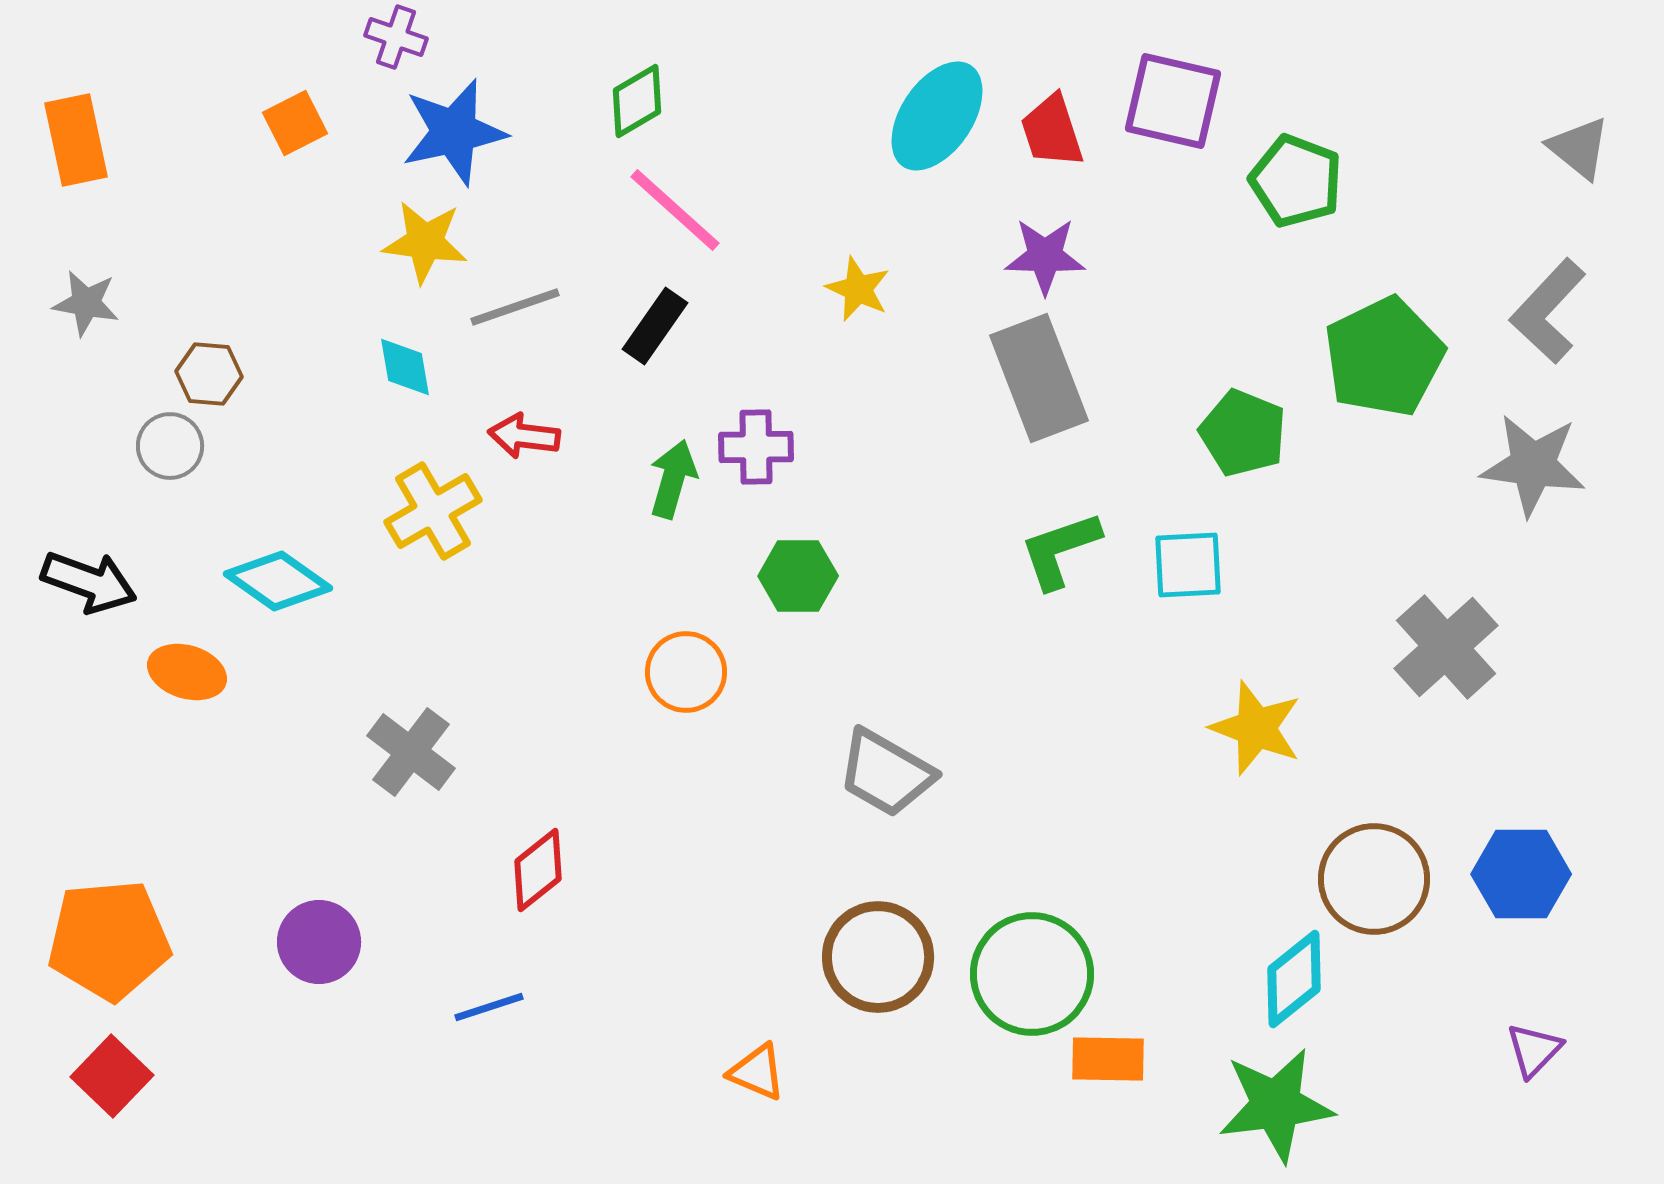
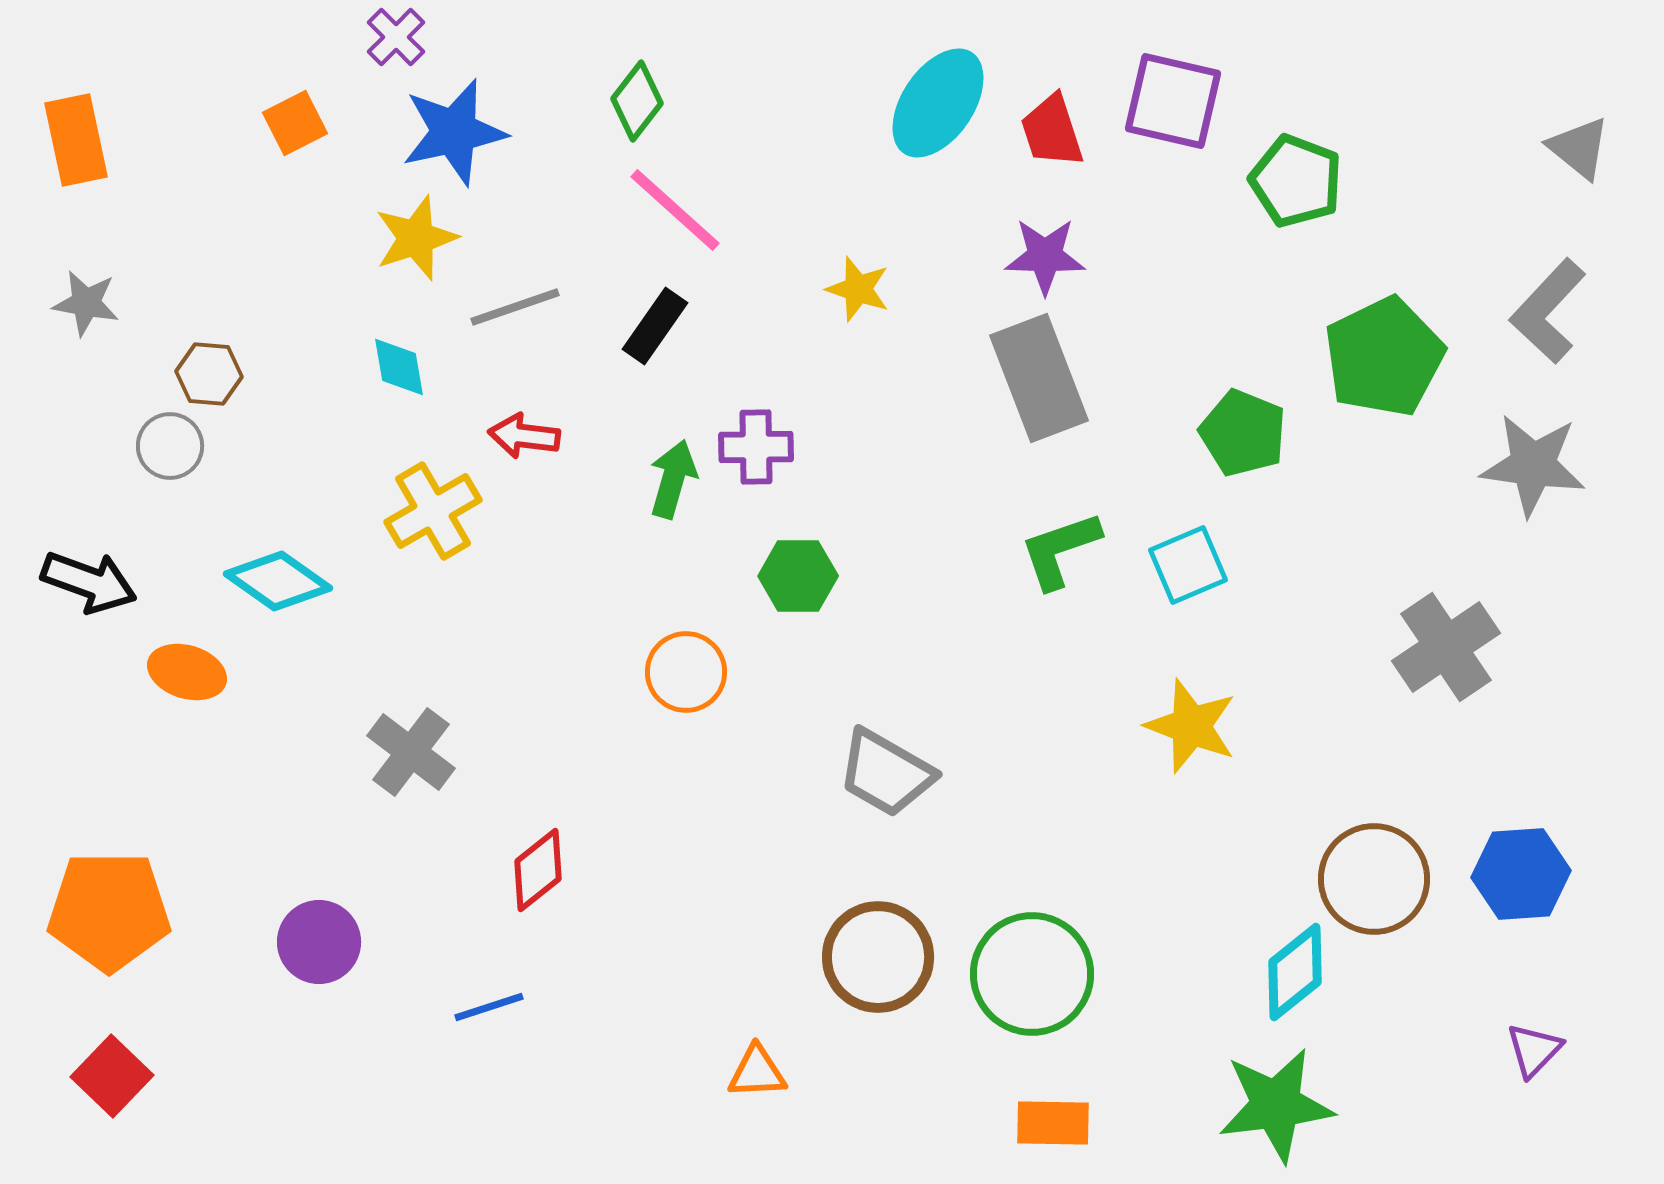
purple cross at (396, 37): rotated 26 degrees clockwise
green diamond at (637, 101): rotated 22 degrees counterclockwise
cyan ellipse at (937, 116): moved 1 px right, 13 px up
yellow star at (425, 242): moved 9 px left, 4 px up; rotated 26 degrees counterclockwise
yellow star at (858, 289): rotated 6 degrees counterclockwise
cyan diamond at (405, 367): moved 6 px left
cyan square at (1188, 565): rotated 20 degrees counterclockwise
gray cross at (1446, 647): rotated 8 degrees clockwise
yellow star at (1256, 728): moved 65 px left, 2 px up
blue hexagon at (1521, 874): rotated 4 degrees counterclockwise
orange pentagon at (109, 940): moved 29 px up; rotated 5 degrees clockwise
cyan diamond at (1294, 979): moved 1 px right, 7 px up
orange rectangle at (1108, 1059): moved 55 px left, 64 px down
orange triangle at (757, 1072): rotated 26 degrees counterclockwise
